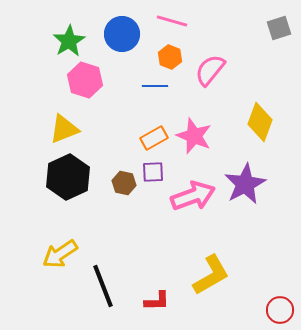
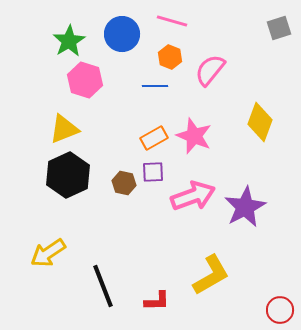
black hexagon: moved 2 px up
purple star: moved 23 px down
yellow arrow: moved 12 px left, 1 px up
